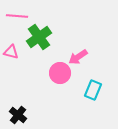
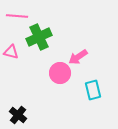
green cross: rotated 10 degrees clockwise
cyan rectangle: rotated 36 degrees counterclockwise
